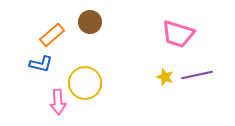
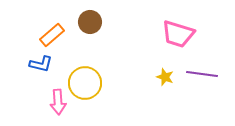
purple line: moved 5 px right, 1 px up; rotated 20 degrees clockwise
